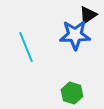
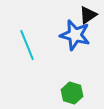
blue star: rotated 16 degrees clockwise
cyan line: moved 1 px right, 2 px up
